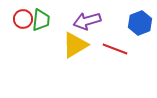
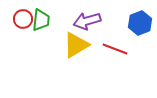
yellow triangle: moved 1 px right
